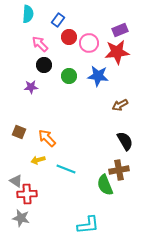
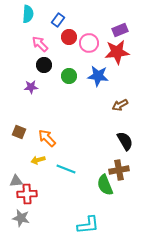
gray triangle: rotated 40 degrees counterclockwise
